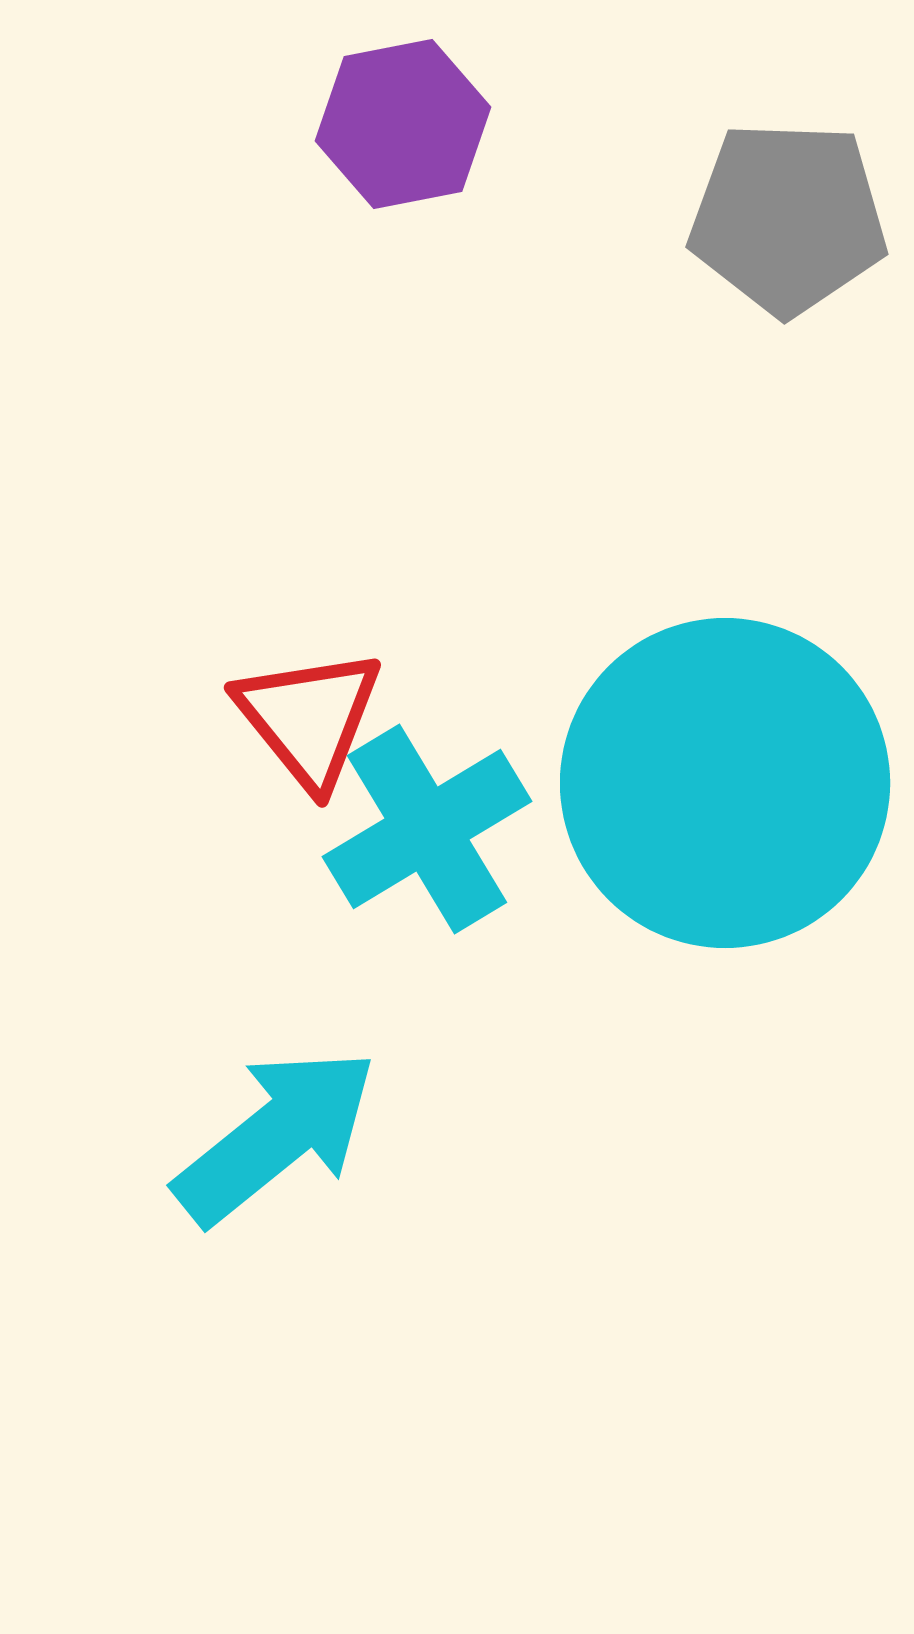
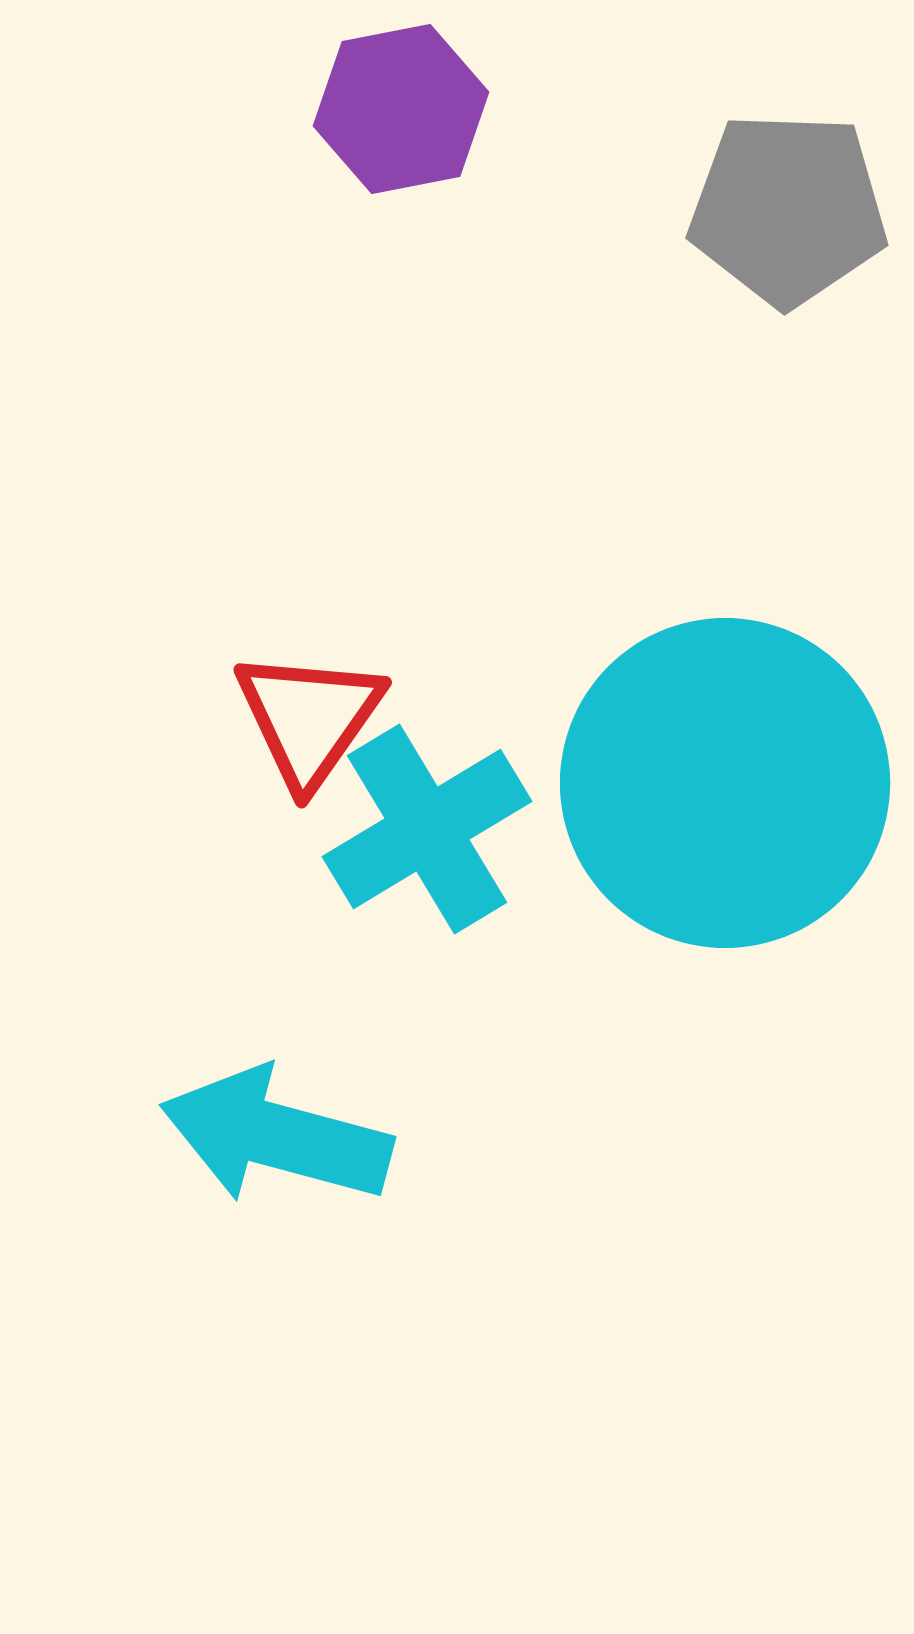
purple hexagon: moved 2 px left, 15 px up
gray pentagon: moved 9 px up
red triangle: rotated 14 degrees clockwise
cyan arrow: rotated 126 degrees counterclockwise
